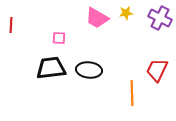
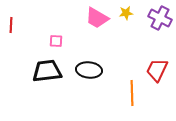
pink square: moved 3 px left, 3 px down
black trapezoid: moved 4 px left, 3 px down
